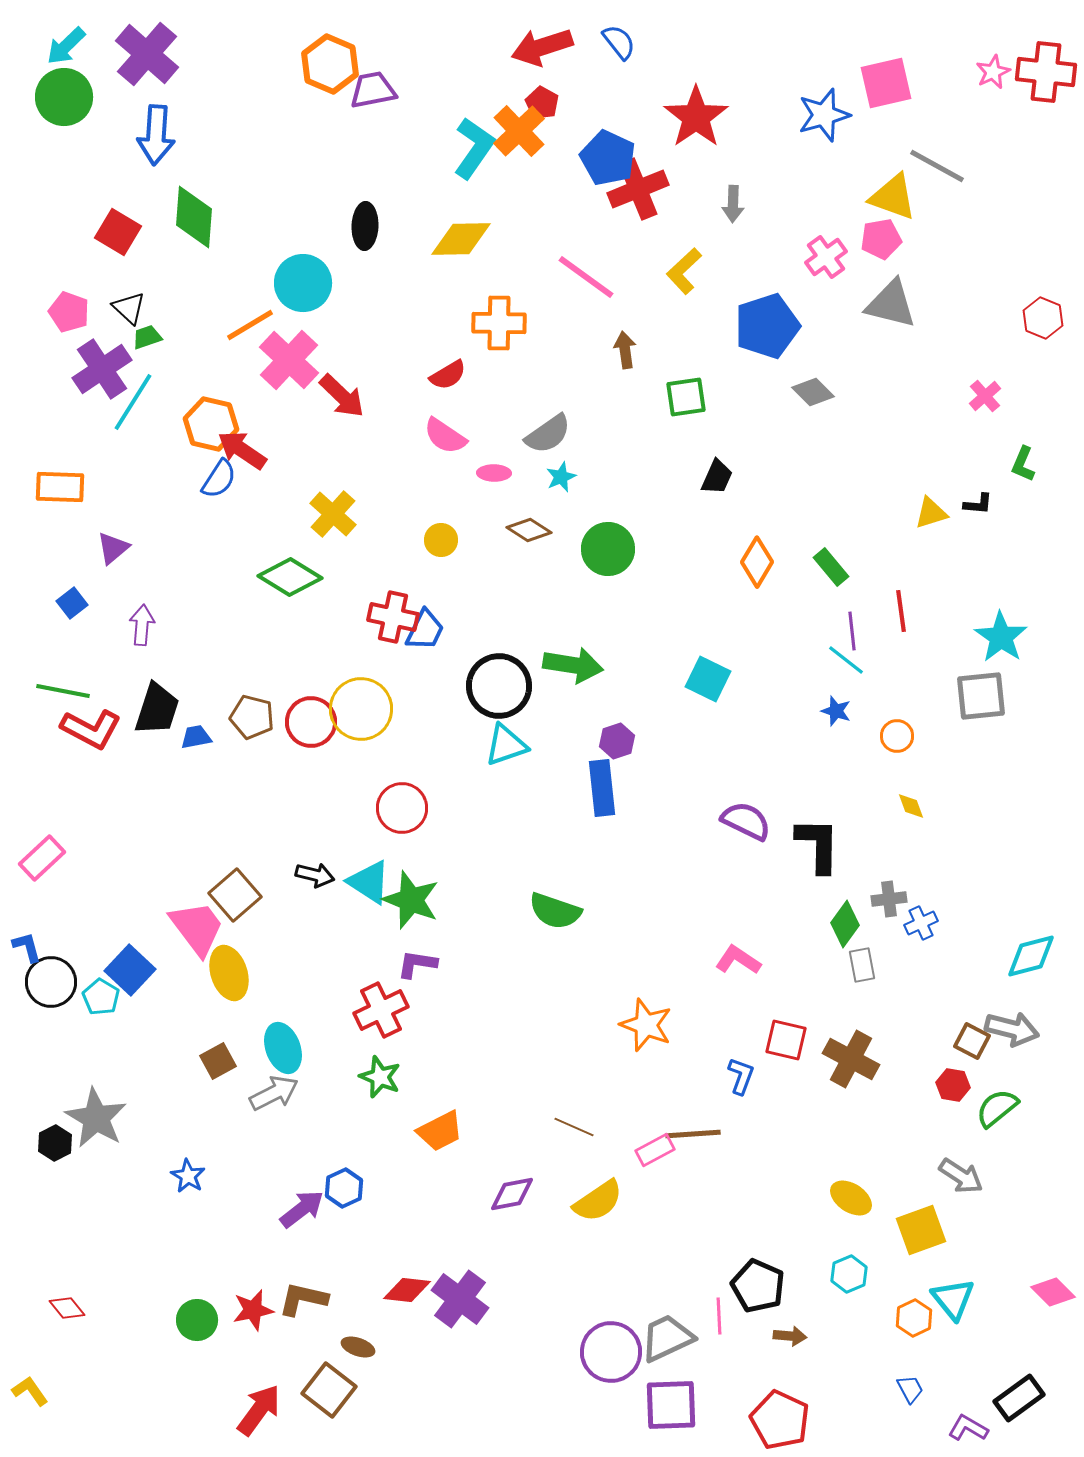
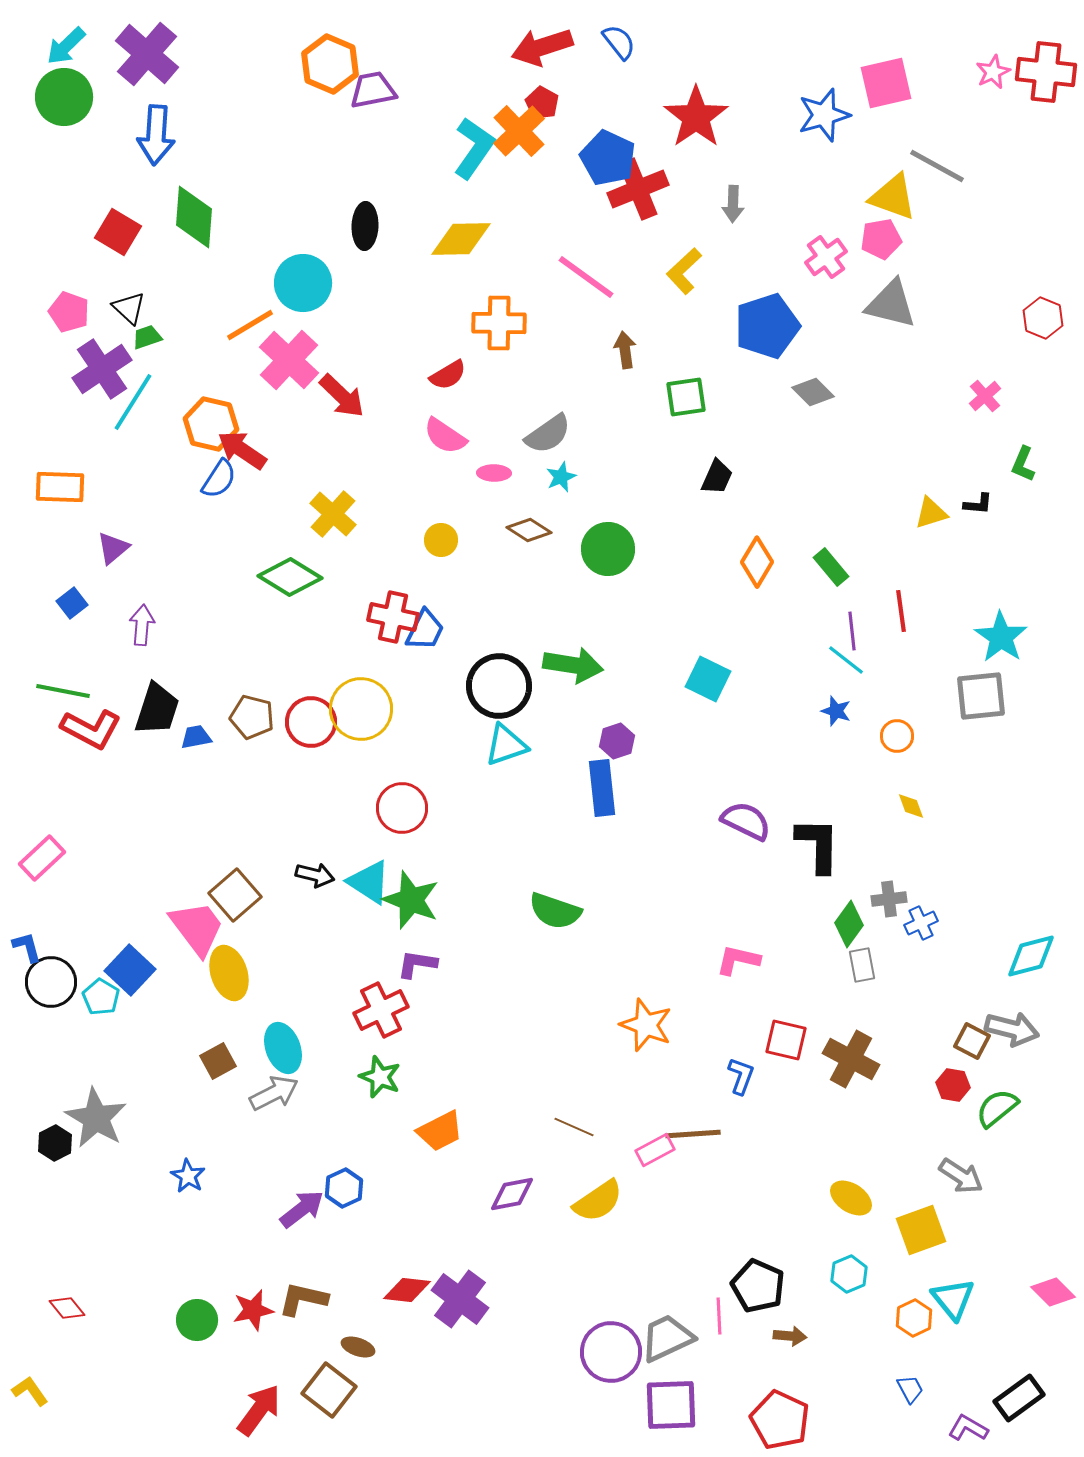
green diamond at (845, 924): moved 4 px right
pink L-shape at (738, 960): rotated 21 degrees counterclockwise
